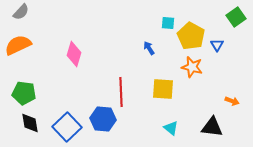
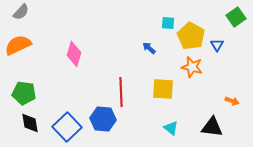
blue arrow: rotated 16 degrees counterclockwise
